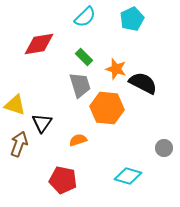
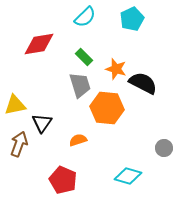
yellow triangle: rotated 30 degrees counterclockwise
red pentagon: rotated 12 degrees clockwise
